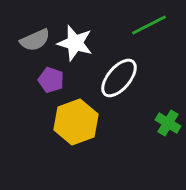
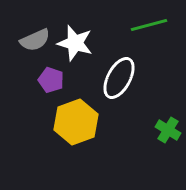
green line: rotated 12 degrees clockwise
white ellipse: rotated 12 degrees counterclockwise
green cross: moved 7 px down
